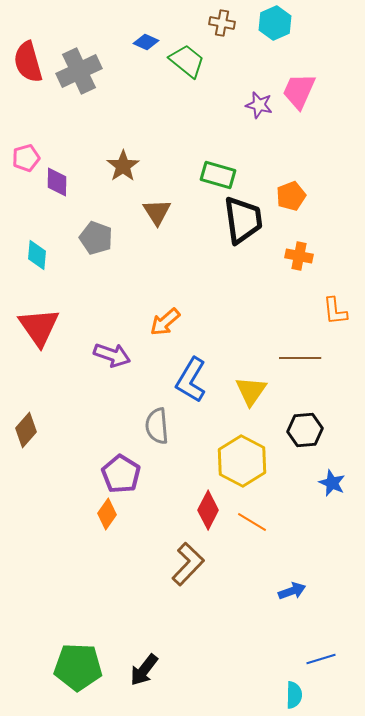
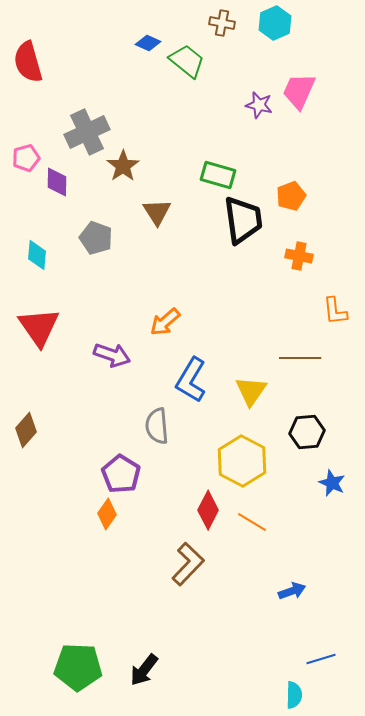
blue diamond: moved 2 px right, 1 px down
gray cross: moved 8 px right, 61 px down
black hexagon: moved 2 px right, 2 px down
